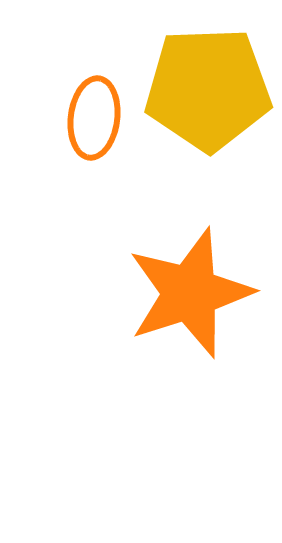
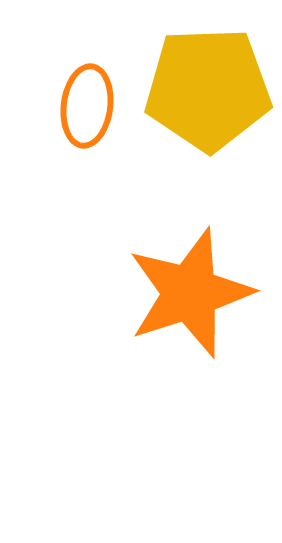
orange ellipse: moved 7 px left, 12 px up
